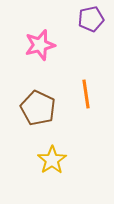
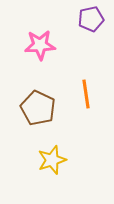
pink star: rotated 12 degrees clockwise
yellow star: rotated 16 degrees clockwise
